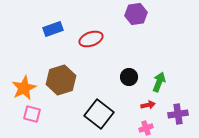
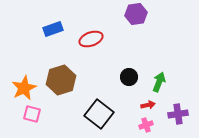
pink cross: moved 3 px up
